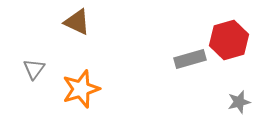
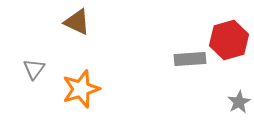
gray rectangle: rotated 12 degrees clockwise
gray star: rotated 15 degrees counterclockwise
